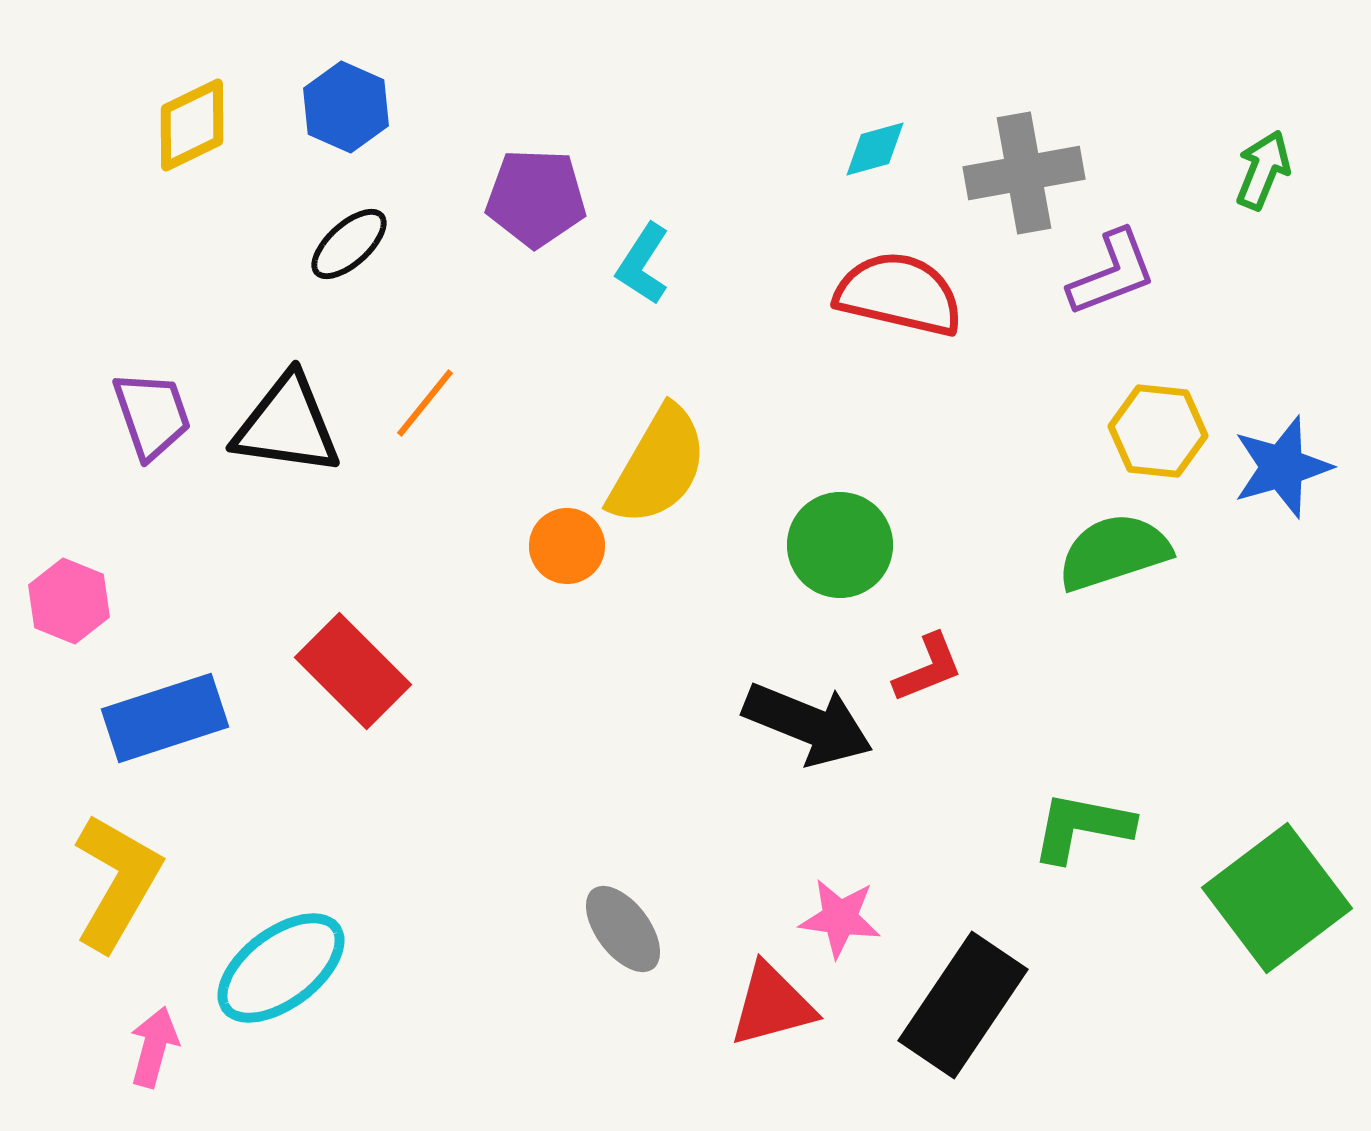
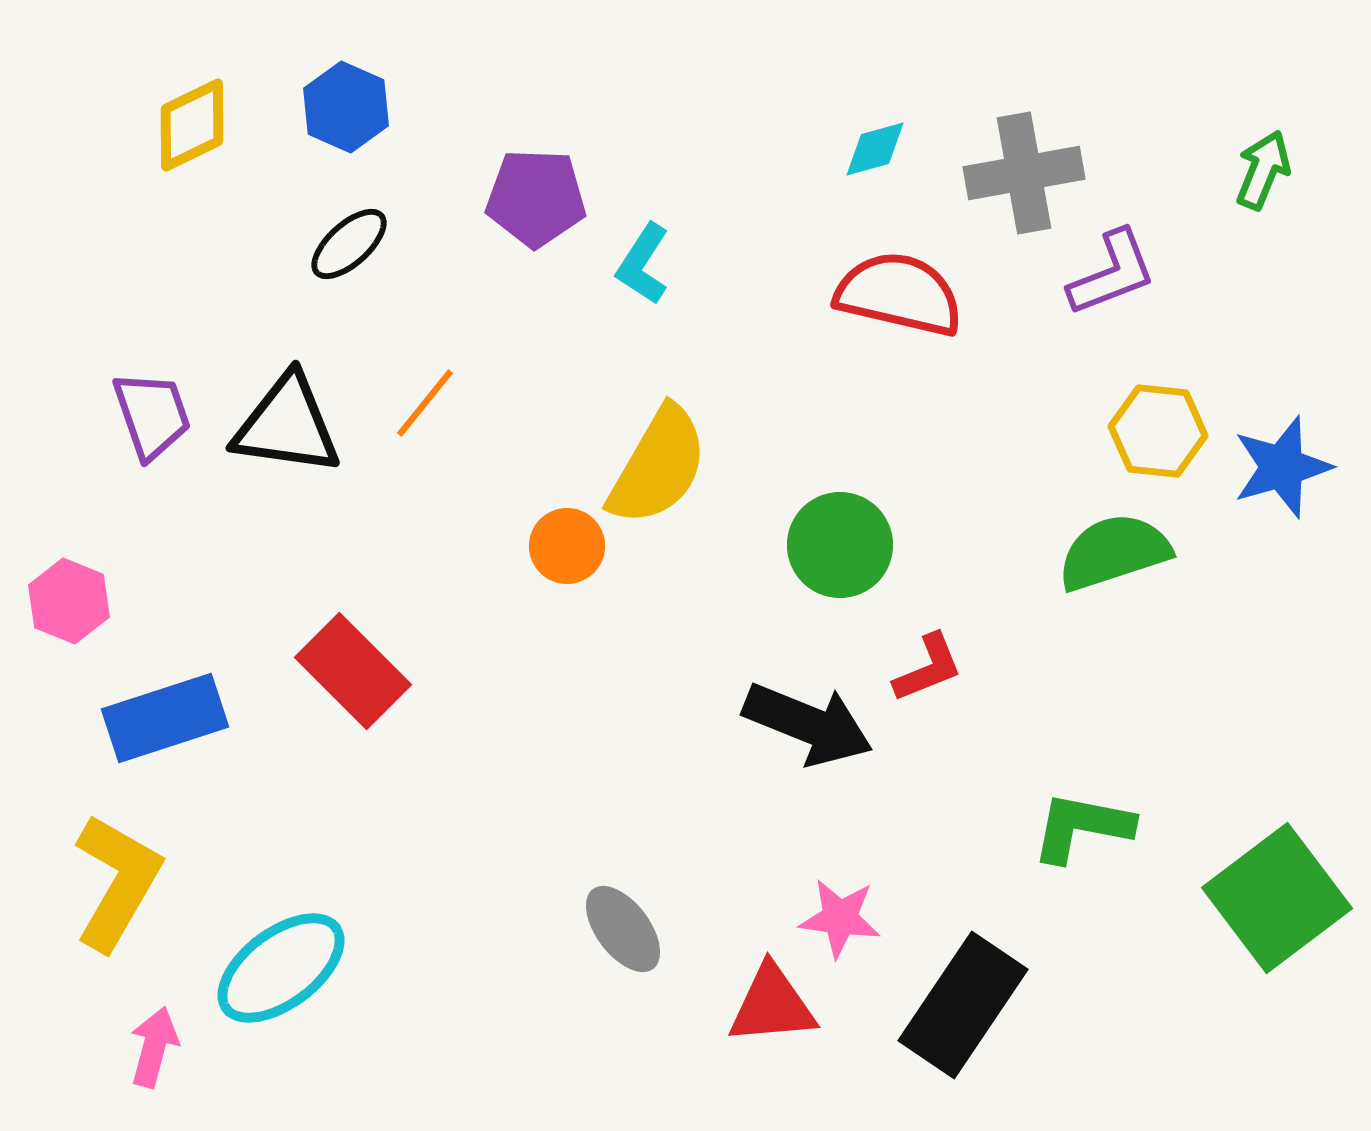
red triangle: rotated 10 degrees clockwise
